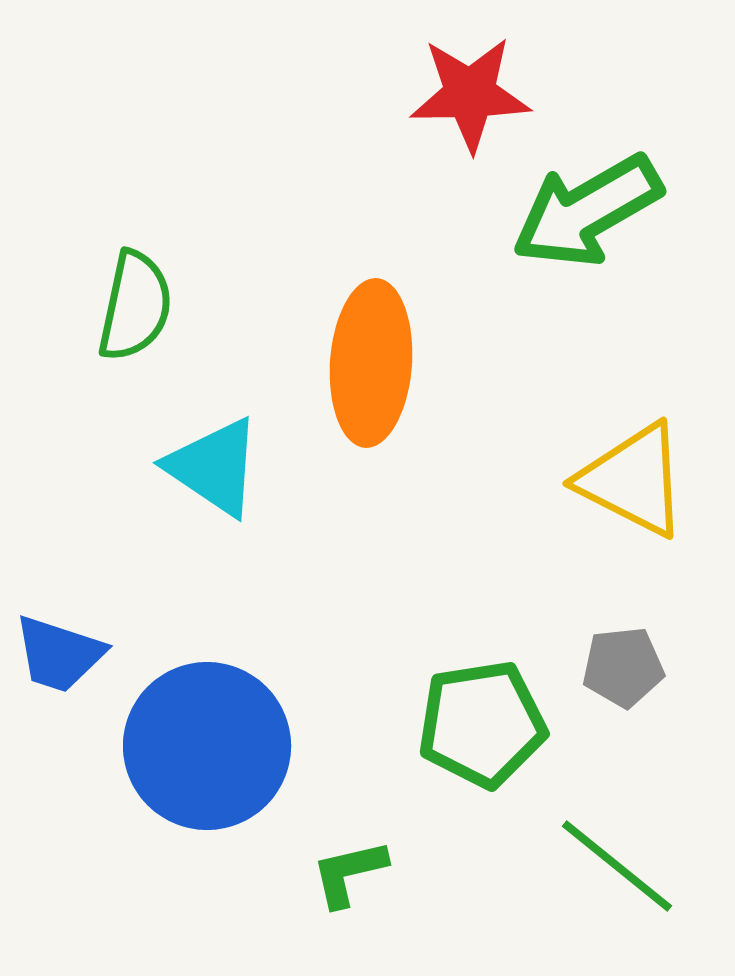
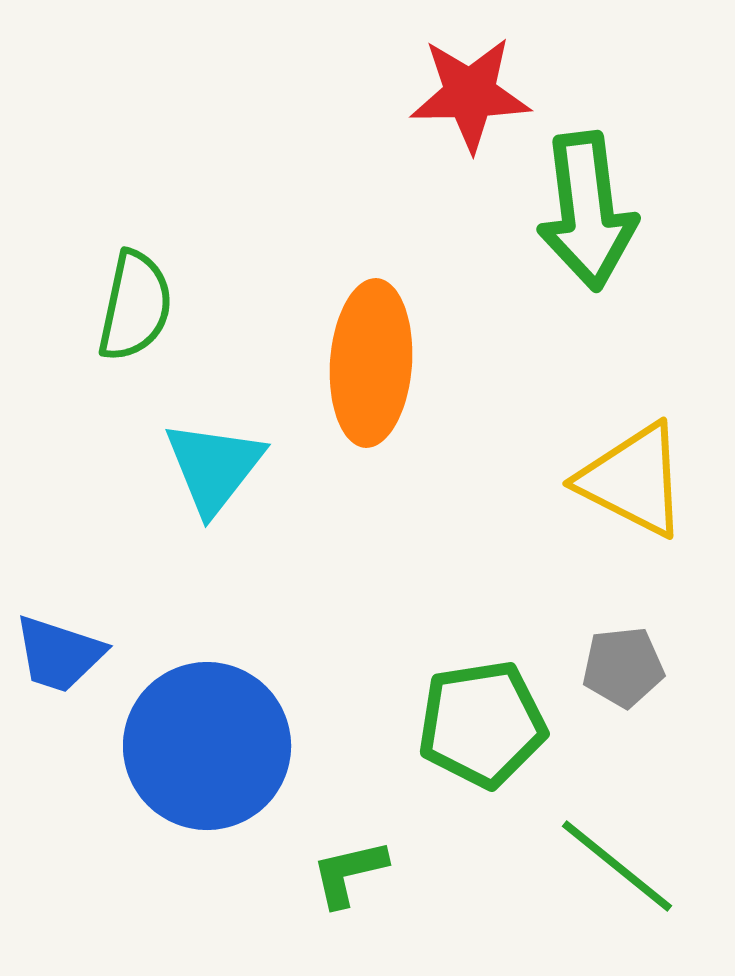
green arrow: rotated 67 degrees counterclockwise
cyan triangle: rotated 34 degrees clockwise
